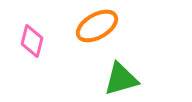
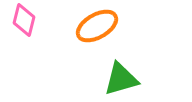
pink diamond: moved 8 px left, 21 px up
